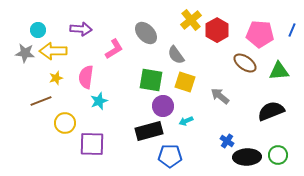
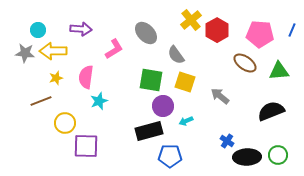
purple square: moved 6 px left, 2 px down
